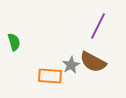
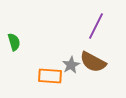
purple line: moved 2 px left
